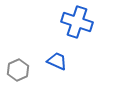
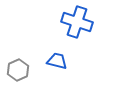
blue trapezoid: rotated 10 degrees counterclockwise
